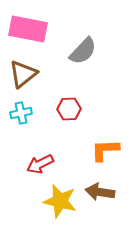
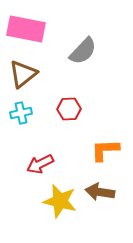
pink rectangle: moved 2 px left
